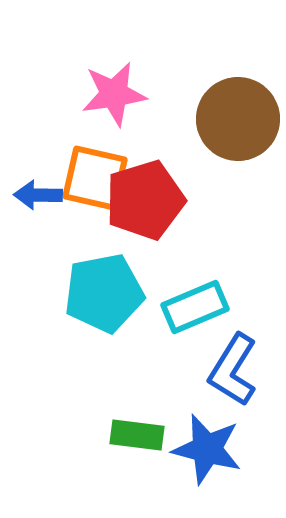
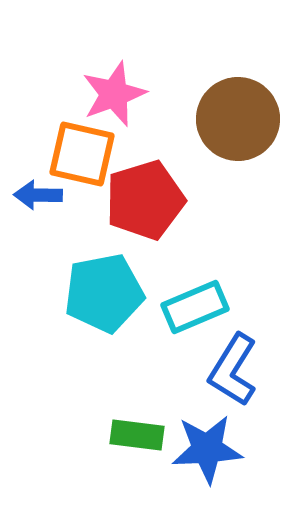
pink star: rotated 12 degrees counterclockwise
orange square: moved 13 px left, 24 px up
blue star: rotated 18 degrees counterclockwise
